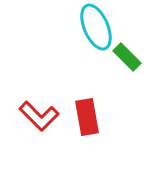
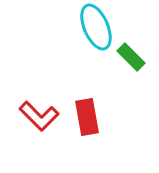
green rectangle: moved 4 px right
